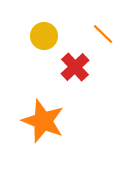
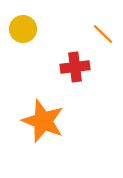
yellow circle: moved 21 px left, 7 px up
red cross: rotated 36 degrees clockwise
